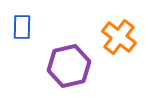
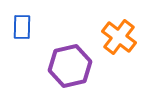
purple hexagon: moved 1 px right
